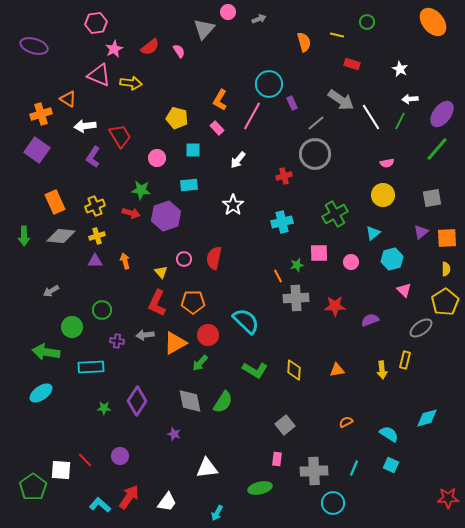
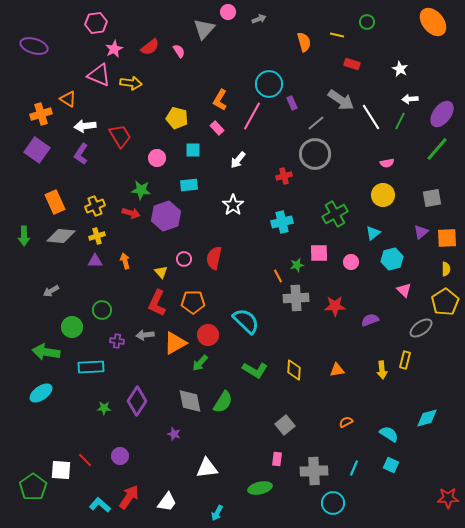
purple L-shape at (93, 157): moved 12 px left, 3 px up
